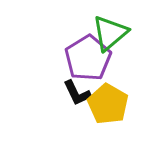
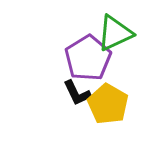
green triangle: moved 5 px right; rotated 15 degrees clockwise
